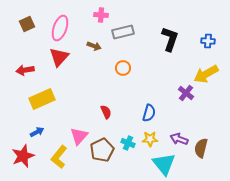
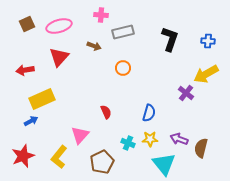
pink ellipse: moved 1 px left, 2 px up; rotated 55 degrees clockwise
blue arrow: moved 6 px left, 11 px up
pink triangle: moved 1 px right, 1 px up
brown pentagon: moved 12 px down
